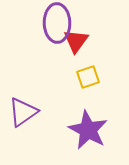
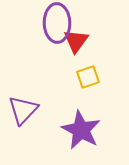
purple triangle: moved 2 px up; rotated 12 degrees counterclockwise
purple star: moved 7 px left
